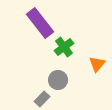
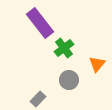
green cross: moved 1 px down
gray circle: moved 11 px right
gray rectangle: moved 4 px left
